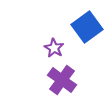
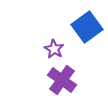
purple star: moved 1 px down
